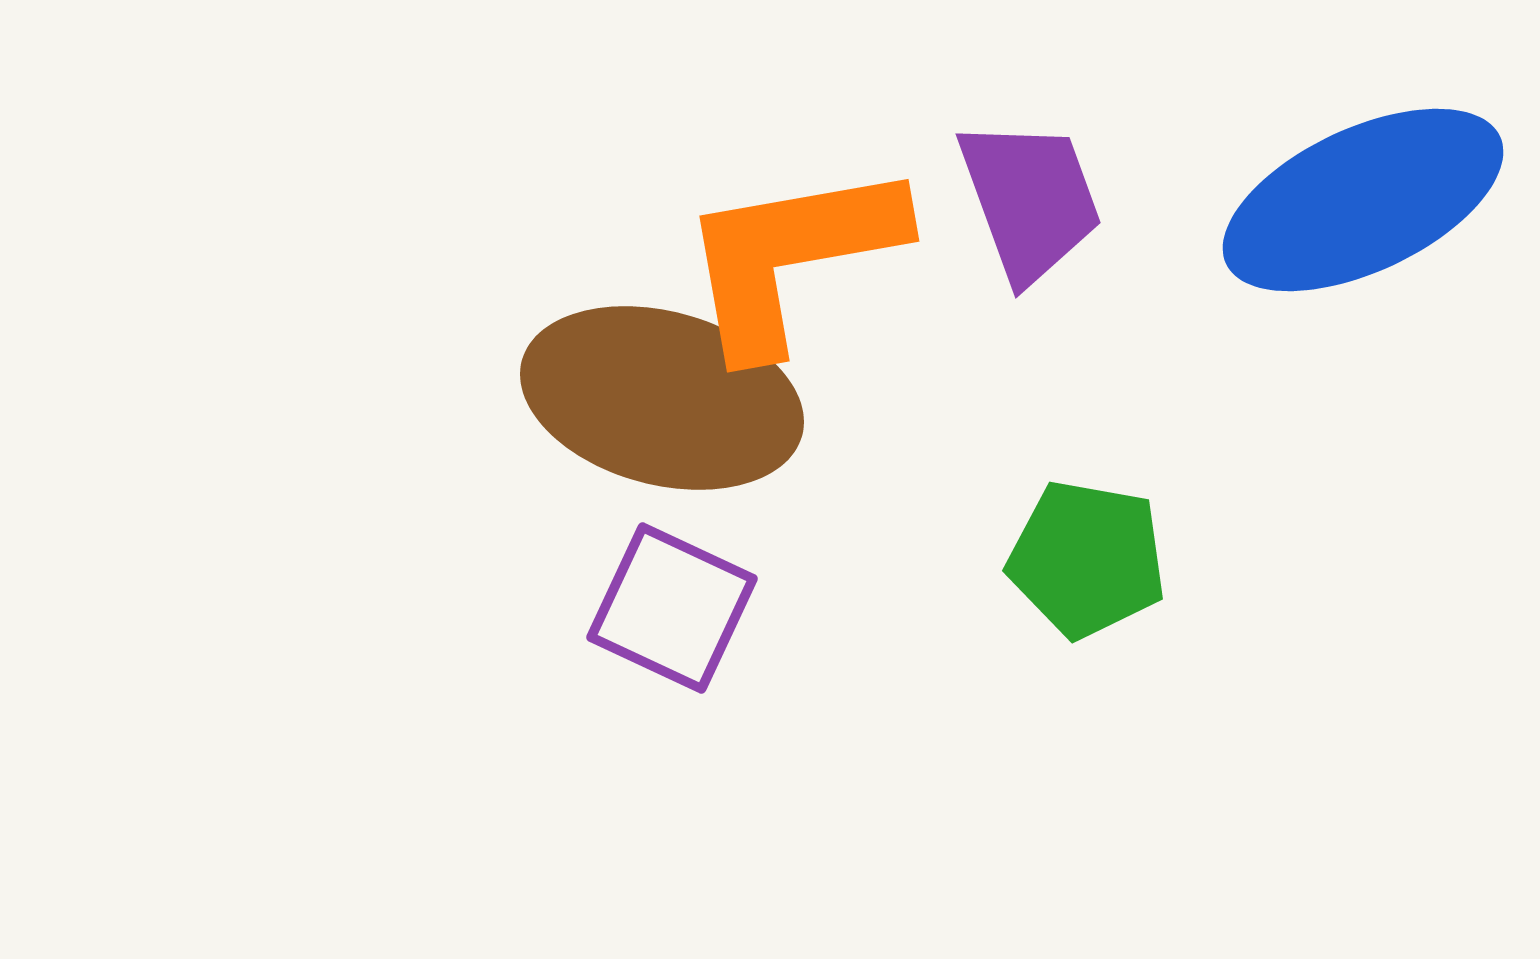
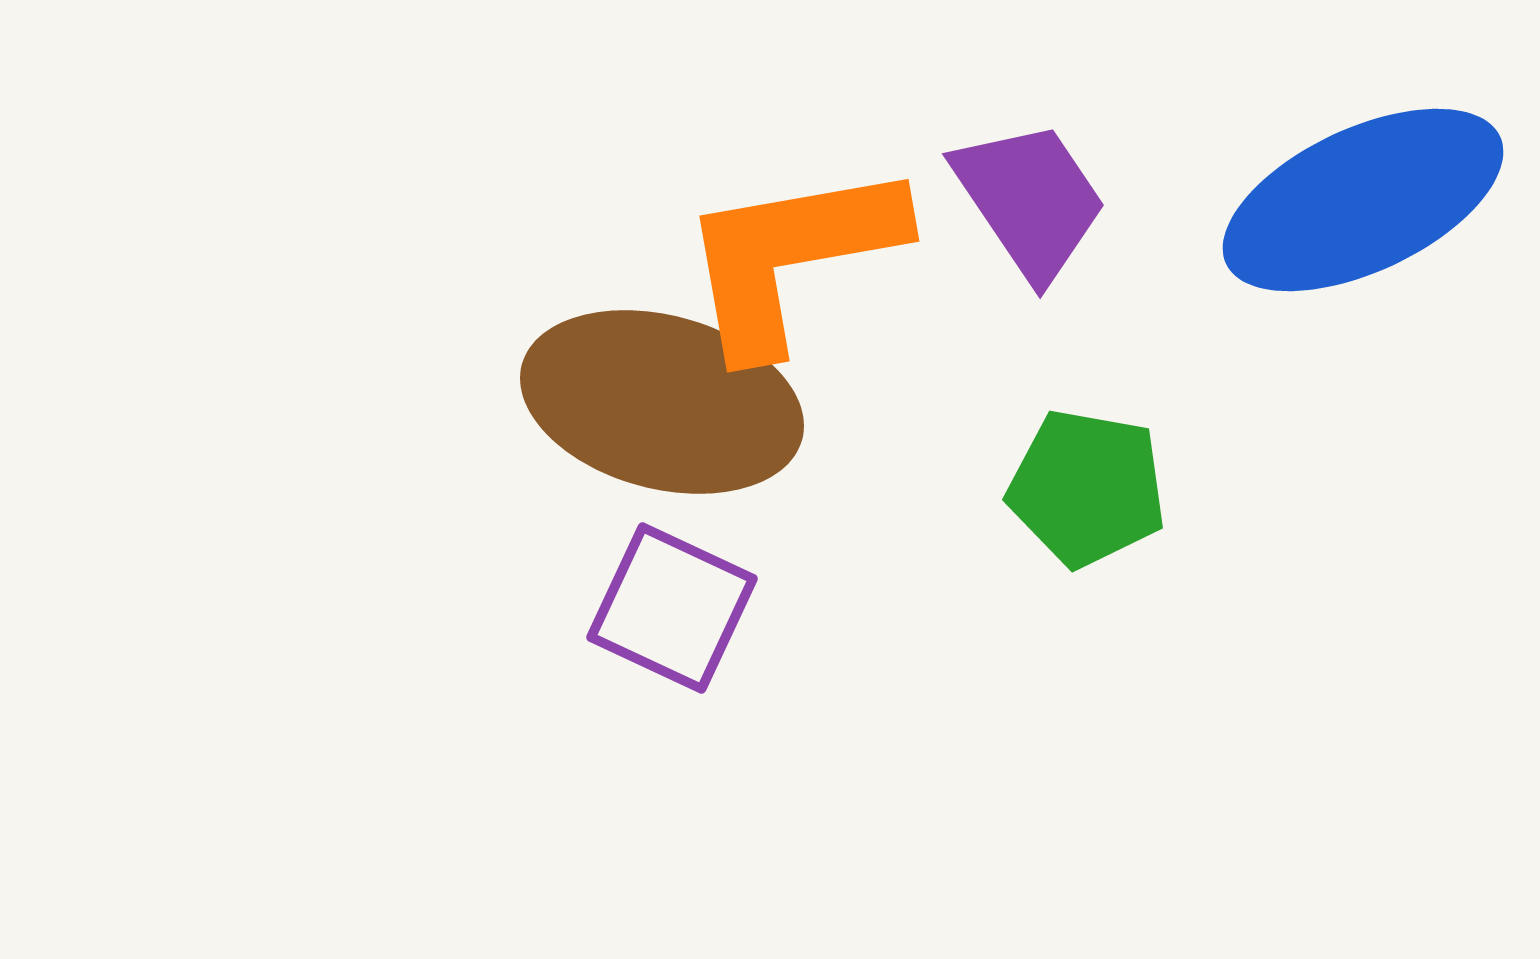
purple trapezoid: rotated 14 degrees counterclockwise
brown ellipse: moved 4 px down
green pentagon: moved 71 px up
